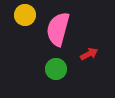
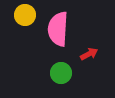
pink semicircle: rotated 12 degrees counterclockwise
green circle: moved 5 px right, 4 px down
